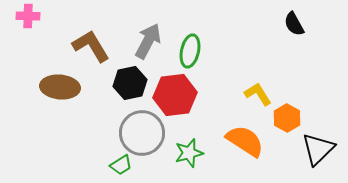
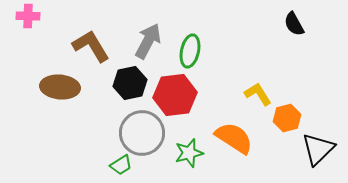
orange hexagon: rotated 16 degrees clockwise
orange semicircle: moved 11 px left, 3 px up
